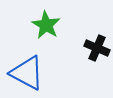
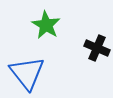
blue triangle: rotated 24 degrees clockwise
